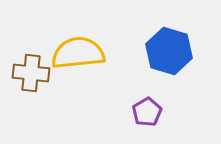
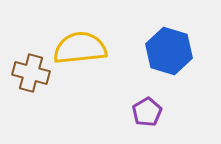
yellow semicircle: moved 2 px right, 5 px up
brown cross: rotated 9 degrees clockwise
